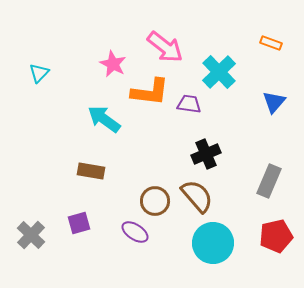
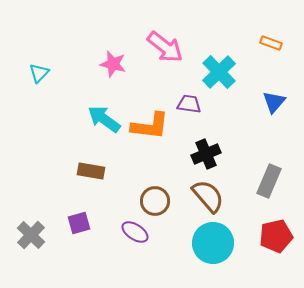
pink star: rotated 12 degrees counterclockwise
orange L-shape: moved 34 px down
brown semicircle: moved 11 px right
